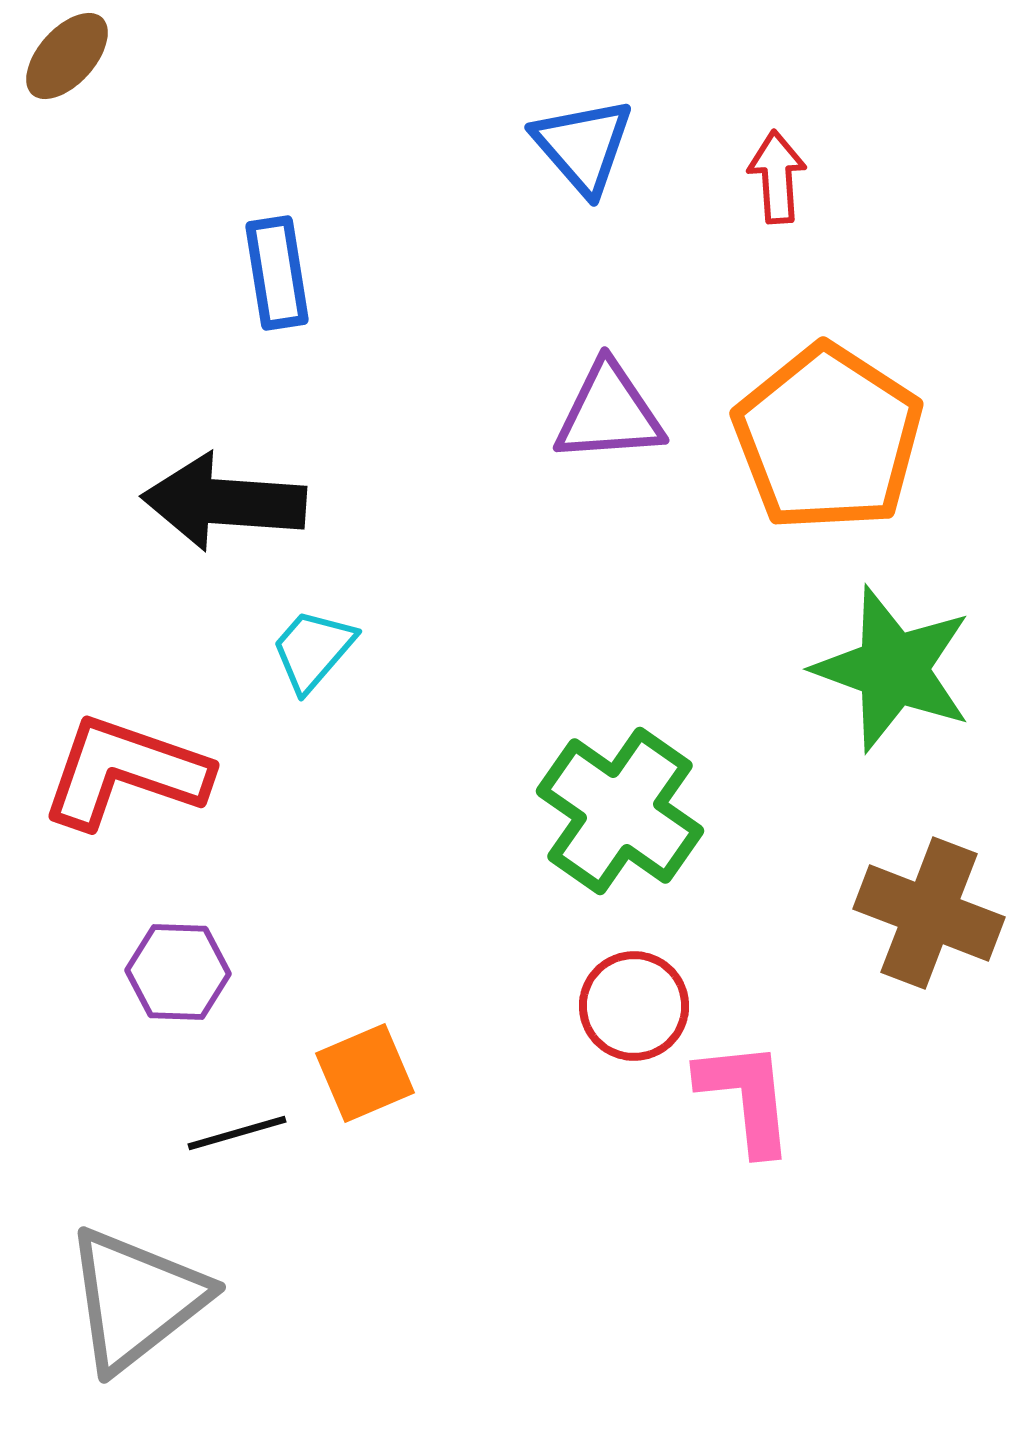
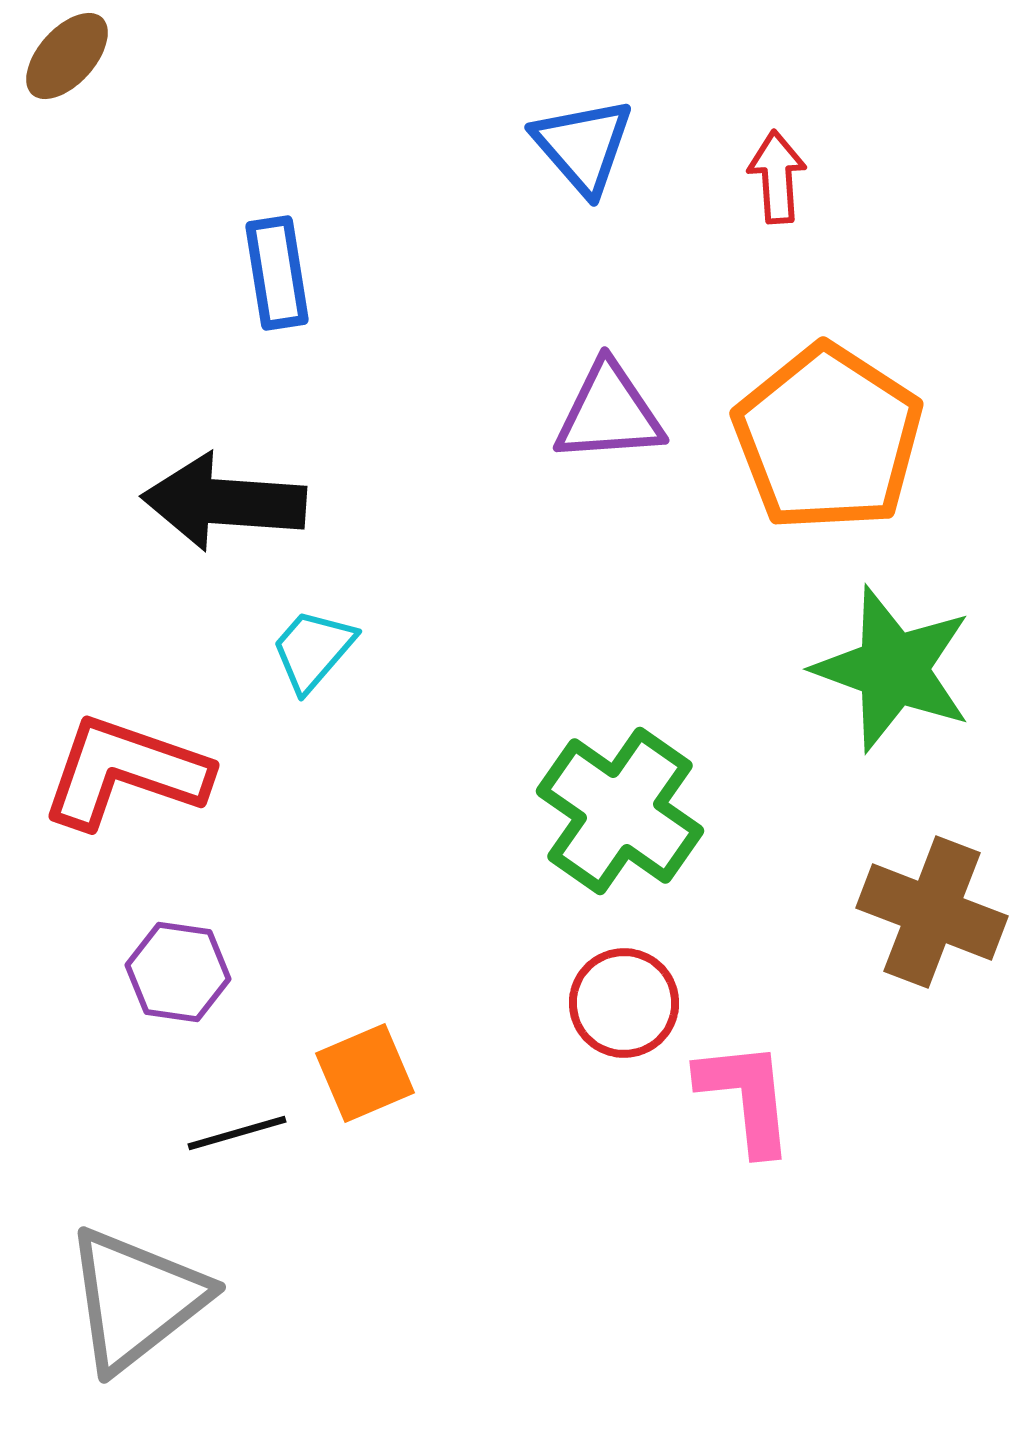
brown cross: moved 3 px right, 1 px up
purple hexagon: rotated 6 degrees clockwise
red circle: moved 10 px left, 3 px up
